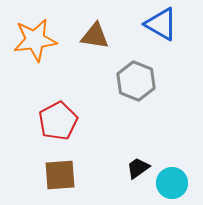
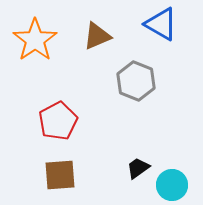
brown triangle: moved 2 px right; rotated 32 degrees counterclockwise
orange star: rotated 27 degrees counterclockwise
cyan circle: moved 2 px down
